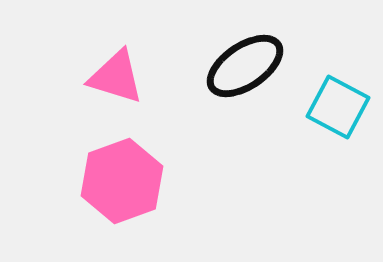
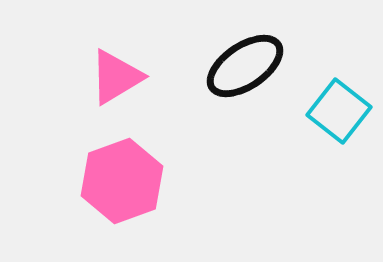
pink triangle: rotated 48 degrees counterclockwise
cyan square: moved 1 px right, 4 px down; rotated 10 degrees clockwise
